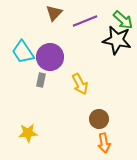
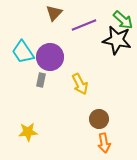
purple line: moved 1 px left, 4 px down
yellow star: moved 1 px up
